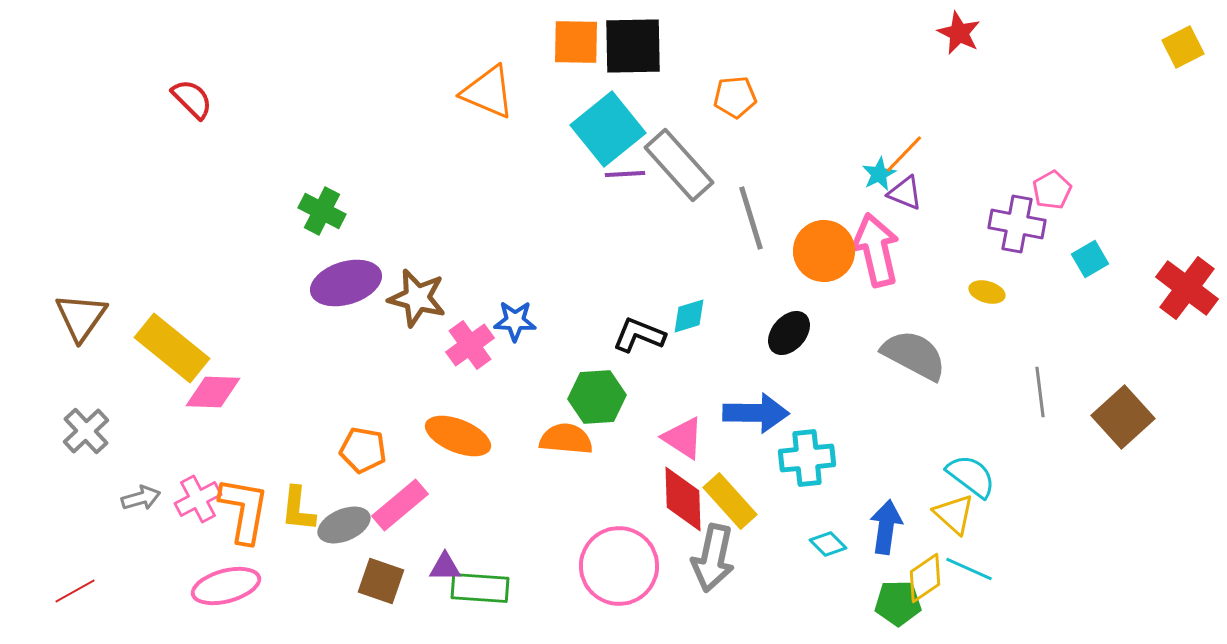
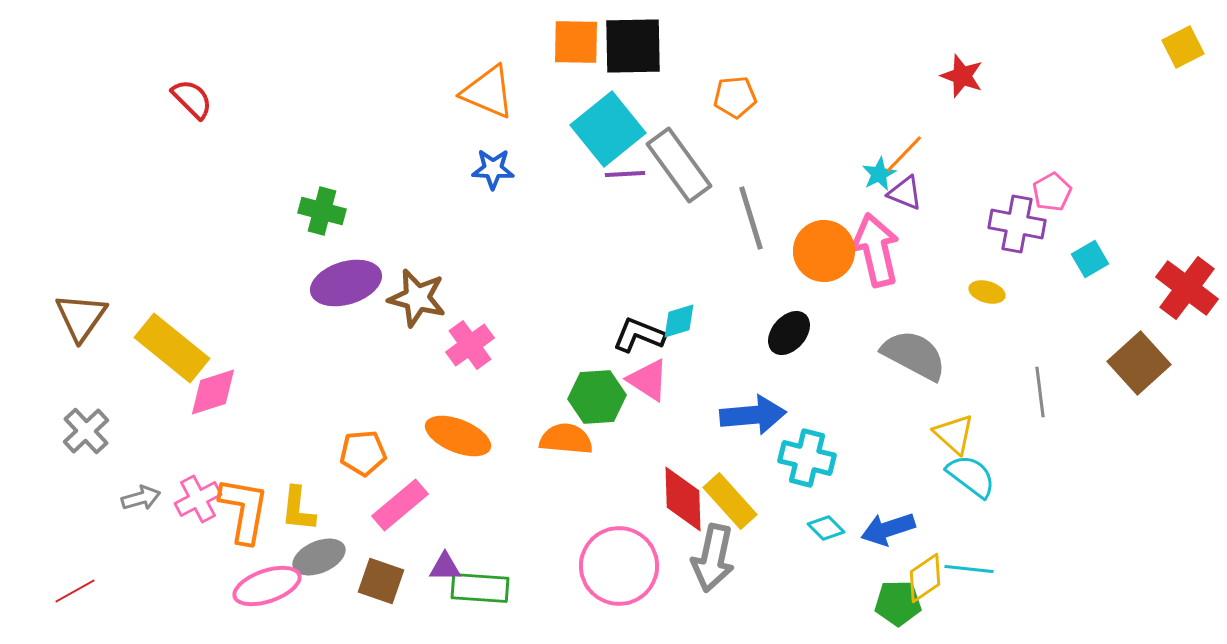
red star at (959, 33): moved 3 px right, 43 px down; rotated 6 degrees counterclockwise
gray rectangle at (679, 165): rotated 6 degrees clockwise
pink pentagon at (1052, 190): moved 2 px down
green cross at (322, 211): rotated 12 degrees counterclockwise
cyan diamond at (689, 316): moved 10 px left, 5 px down
blue star at (515, 321): moved 22 px left, 152 px up
pink diamond at (213, 392): rotated 20 degrees counterclockwise
blue arrow at (756, 413): moved 3 px left, 2 px down; rotated 6 degrees counterclockwise
brown square at (1123, 417): moved 16 px right, 54 px up
pink triangle at (683, 438): moved 35 px left, 58 px up
orange pentagon at (363, 450): moved 3 px down; rotated 15 degrees counterclockwise
cyan cross at (807, 458): rotated 20 degrees clockwise
yellow triangle at (954, 514): moved 80 px up
gray ellipse at (344, 525): moved 25 px left, 32 px down
blue arrow at (886, 527): moved 2 px right, 2 px down; rotated 116 degrees counterclockwise
cyan diamond at (828, 544): moved 2 px left, 16 px up
cyan line at (969, 569): rotated 18 degrees counterclockwise
pink ellipse at (226, 586): moved 41 px right; rotated 4 degrees counterclockwise
